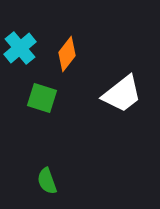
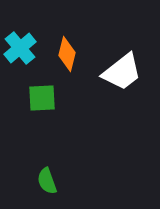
orange diamond: rotated 24 degrees counterclockwise
white trapezoid: moved 22 px up
green square: rotated 20 degrees counterclockwise
